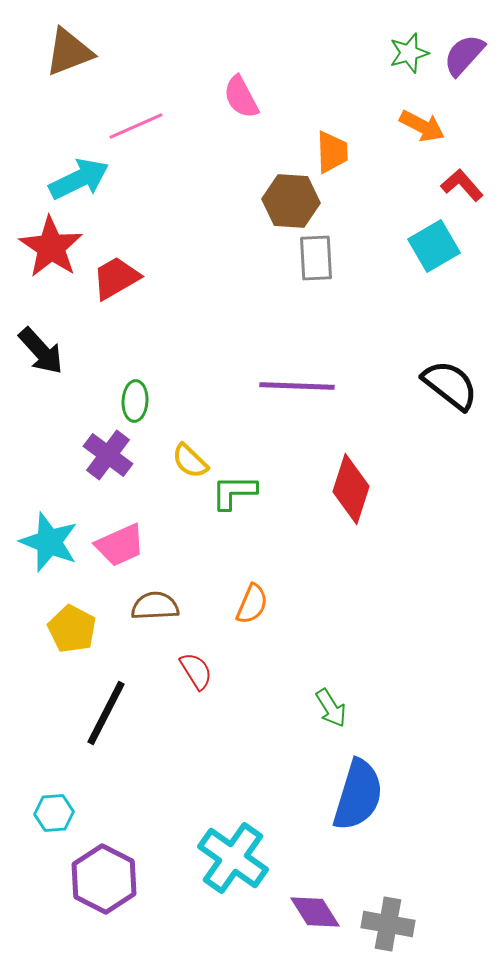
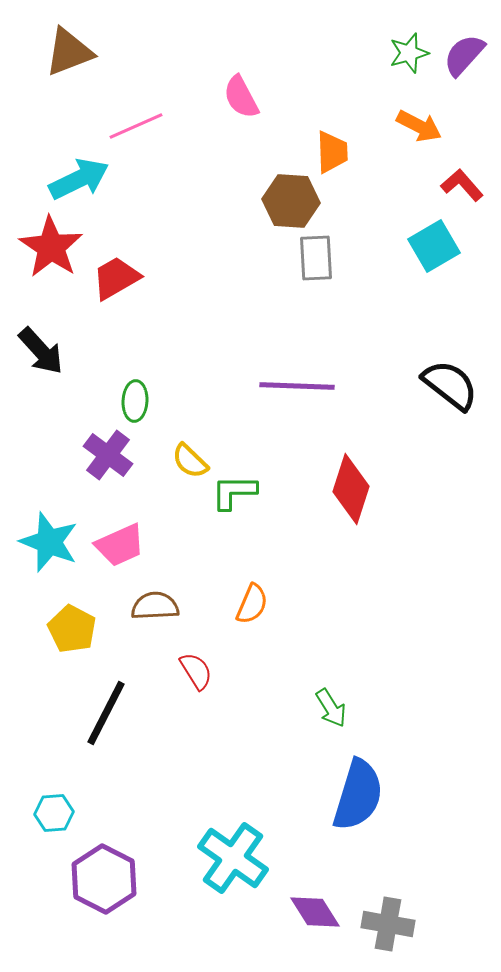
orange arrow: moved 3 px left
